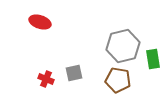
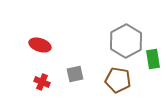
red ellipse: moved 23 px down
gray hexagon: moved 3 px right, 5 px up; rotated 16 degrees counterclockwise
gray square: moved 1 px right, 1 px down
red cross: moved 4 px left, 3 px down
